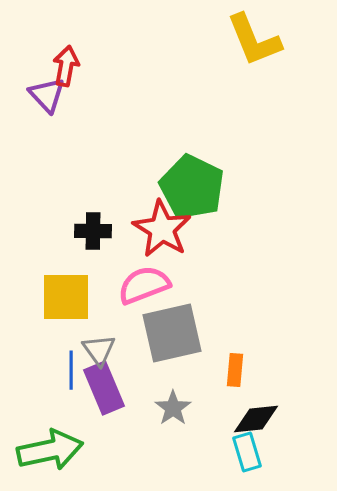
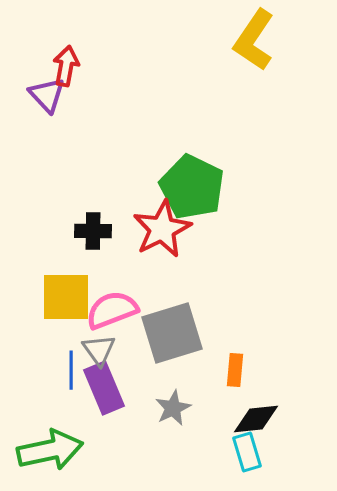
yellow L-shape: rotated 56 degrees clockwise
red star: rotated 14 degrees clockwise
pink semicircle: moved 32 px left, 25 px down
gray square: rotated 4 degrees counterclockwise
gray star: rotated 9 degrees clockwise
